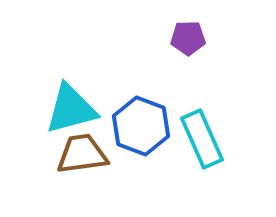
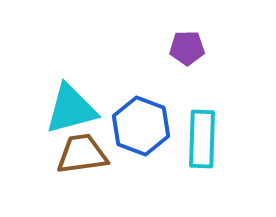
purple pentagon: moved 1 px left, 10 px down
cyan rectangle: rotated 26 degrees clockwise
